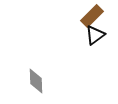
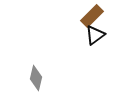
gray diamond: moved 3 px up; rotated 15 degrees clockwise
